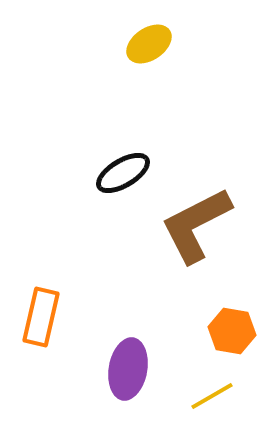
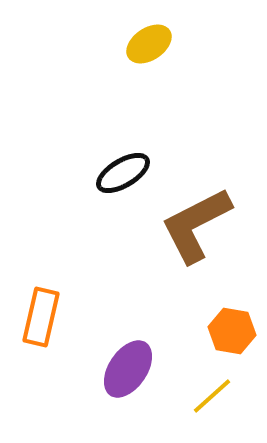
purple ellipse: rotated 24 degrees clockwise
yellow line: rotated 12 degrees counterclockwise
